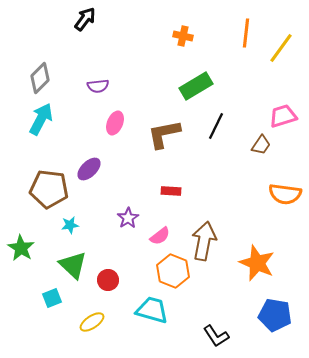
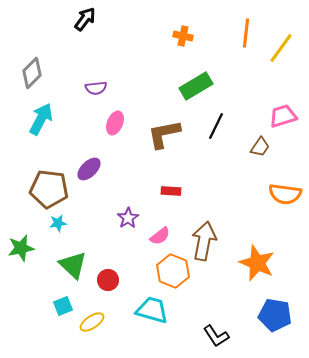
gray diamond: moved 8 px left, 5 px up
purple semicircle: moved 2 px left, 2 px down
brown trapezoid: moved 1 px left, 2 px down
cyan star: moved 12 px left, 2 px up
green star: rotated 28 degrees clockwise
cyan square: moved 11 px right, 8 px down
